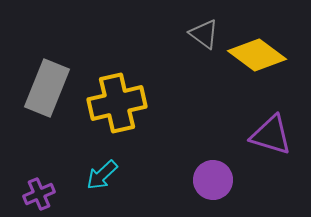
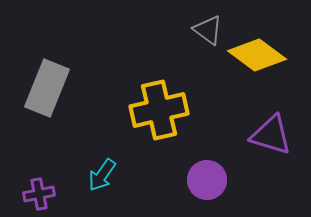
gray triangle: moved 4 px right, 4 px up
yellow cross: moved 42 px right, 7 px down
cyan arrow: rotated 12 degrees counterclockwise
purple circle: moved 6 px left
purple cross: rotated 12 degrees clockwise
